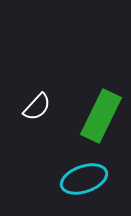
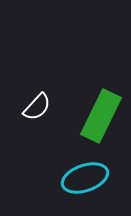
cyan ellipse: moved 1 px right, 1 px up
